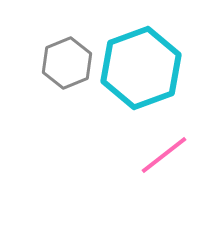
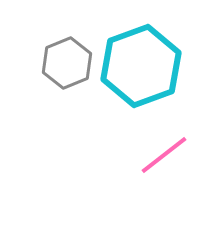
cyan hexagon: moved 2 px up
